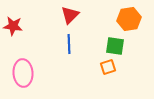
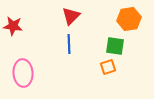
red triangle: moved 1 px right, 1 px down
